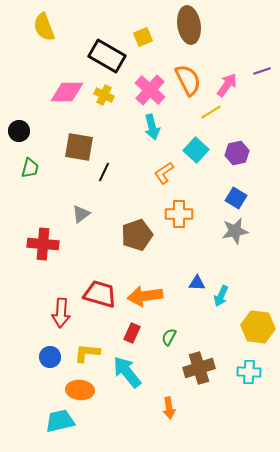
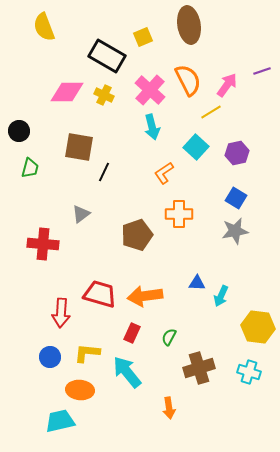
cyan square at (196, 150): moved 3 px up
cyan cross at (249, 372): rotated 15 degrees clockwise
